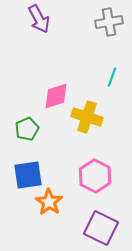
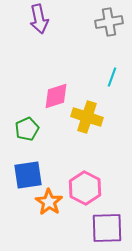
purple arrow: rotated 16 degrees clockwise
pink hexagon: moved 10 px left, 12 px down
purple square: moved 6 px right; rotated 28 degrees counterclockwise
